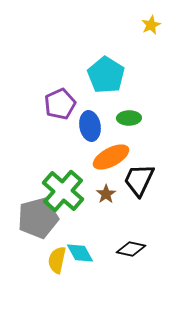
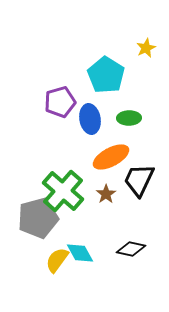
yellow star: moved 5 px left, 23 px down
purple pentagon: moved 2 px up; rotated 8 degrees clockwise
blue ellipse: moved 7 px up
yellow semicircle: rotated 24 degrees clockwise
